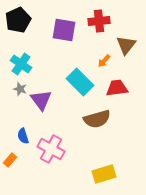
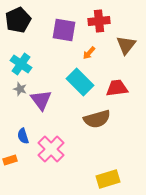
orange arrow: moved 15 px left, 8 px up
pink cross: rotated 16 degrees clockwise
orange rectangle: rotated 32 degrees clockwise
yellow rectangle: moved 4 px right, 5 px down
